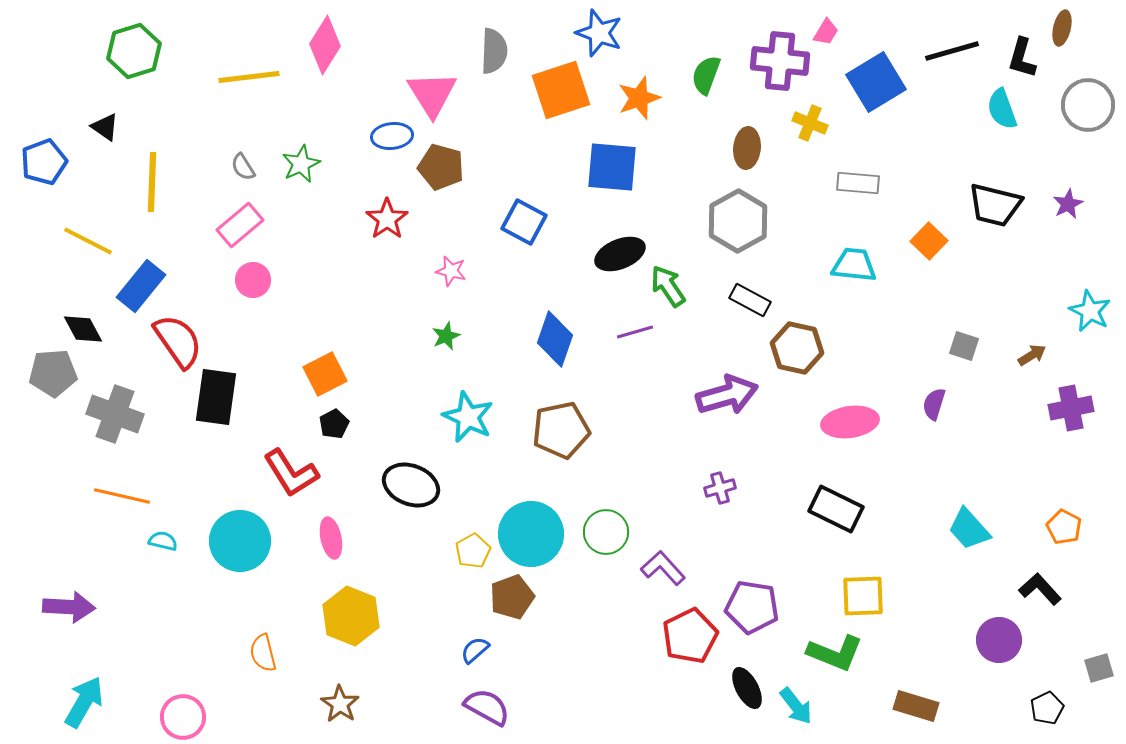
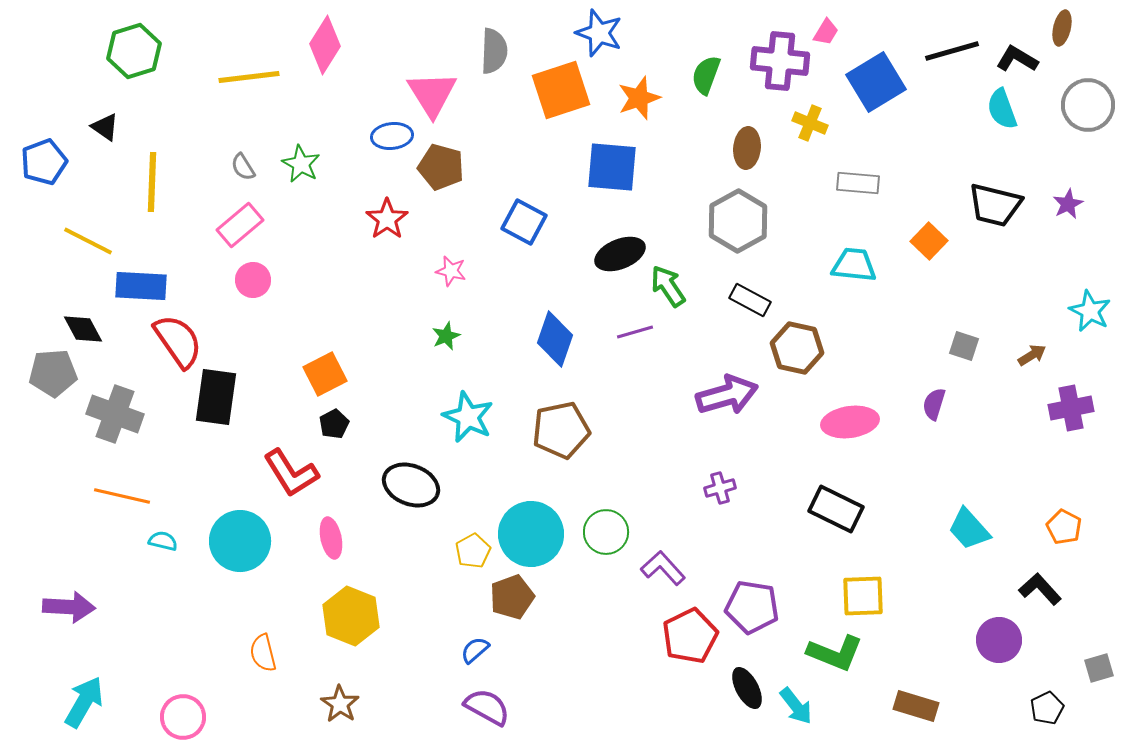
black L-shape at (1022, 58): moved 5 px left, 1 px down; rotated 105 degrees clockwise
green star at (301, 164): rotated 18 degrees counterclockwise
blue rectangle at (141, 286): rotated 54 degrees clockwise
